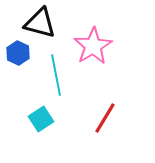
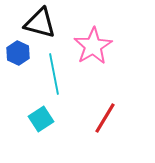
cyan line: moved 2 px left, 1 px up
